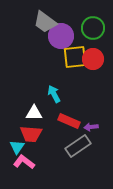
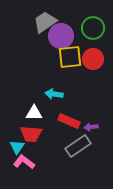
gray trapezoid: rotated 110 degrees clockwise
yellow square: moved 5 px left
cyan arrow: rotated 54 degrees counterclockwise
